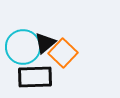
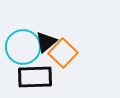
black triangle: moved 1 px right, 1 px up
